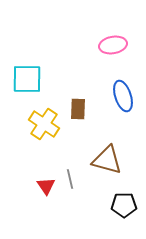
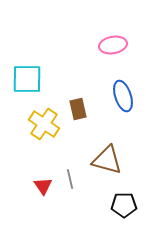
brown rectangle: rotated 15 degrees counterclockwise
red triangle: moved 3 px left
